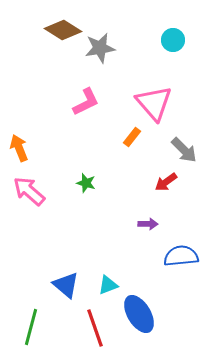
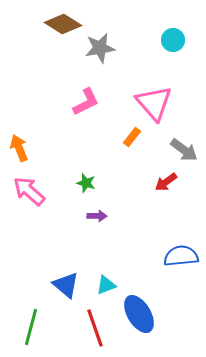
brown diamond: moved 6 px up
gray arrow: rotated 8 degrees counterclockwise
purple arrow: moved 51 px left, 8 px up
cyan triangle: moved 2 px left
